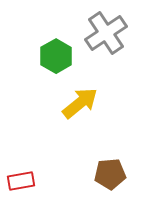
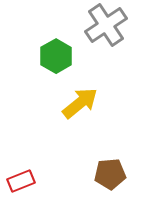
gray cross: moved 8 px up
red rectangle: rotated 12 degrees counterclockwise
